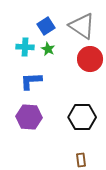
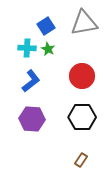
gray triangle: moved 2 px right, 3 px up; rotated 44 degrees counterclockwise
cyan cross: moved 2 px right, 1 px down
red circle: moved 8 px left, 17 px down
blue L-shape: rotated 145 degrees clockwise
purple hexagon: moved 3 px right, 2 px down
brown rectangle: rotated 40 degrees clockwise
